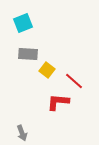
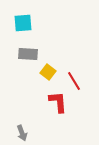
cyan square: rotated 18 degrees clockwise
yellow square: moved 1 px right, 2 px down
red line: rotated 18 degrees clockwise
red L-shape: rotated 80 degrees clockwise
